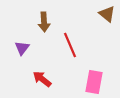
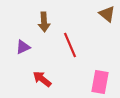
purple triangle: moved 1 px right, 1 px up; rotated 28 degrees clockwise
pink rectangle: moved 6 px right
